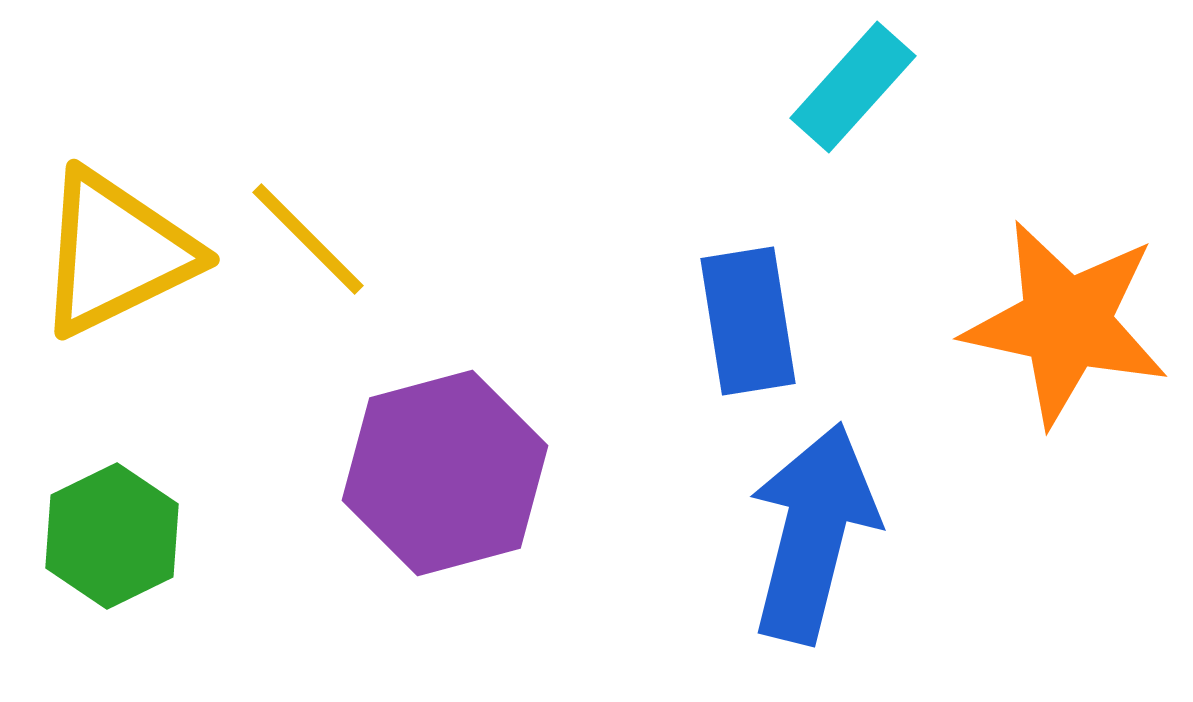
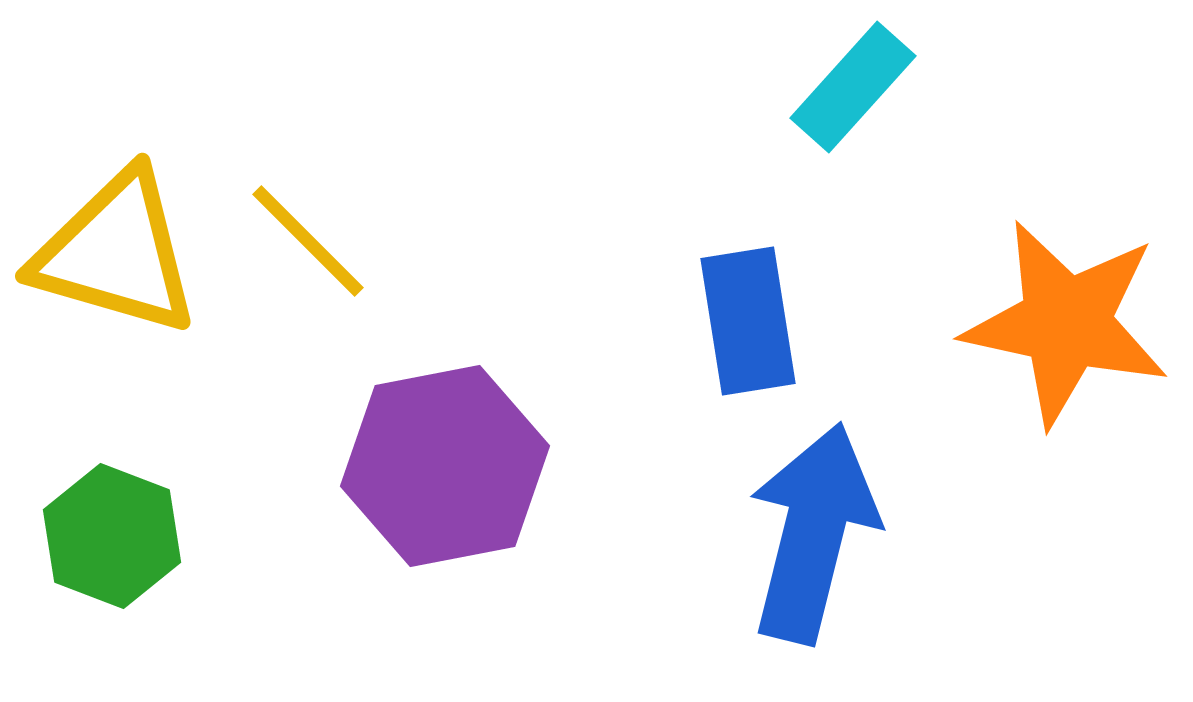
yellow line: moved 2 px down
yellow triangle: rotated 42 degrees clockwise
purple hexagon: moved 7 px up; rotated 4 degrees clockwise
green hexagon: rotated 13 degrees counterclockwise
